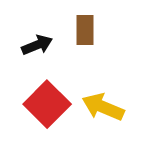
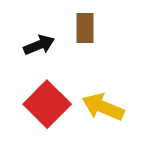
brown rectangle: moved 2 px up
black arrow: moved 2 px right
